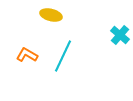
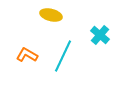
cyan cross: moved 20 px left
